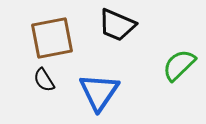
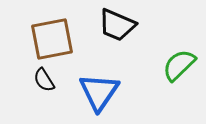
brown square: moved 1 px down
